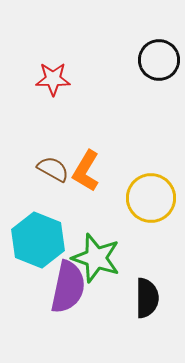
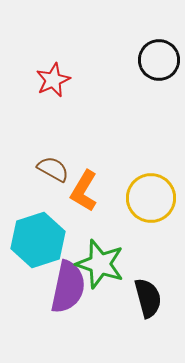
red star: moved 1 px down; rotated 24 degrees counterclockwise
orange L-shape: moved 2 px left, 20 px down
cyan hexagon: rotated 20 degrees clockwise
green star: moved 4 px right, 6 px down
black semicircle: moved 1 px right; rotated 15 degrees counterclockwise
